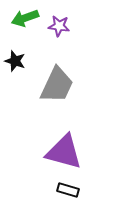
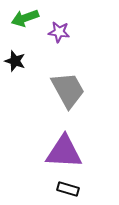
purple star: moved 6 px down
gray trapezoid: moved 11 px right, 5 px down; rotated 54 degrees counterclockwise
purple triangle: rotated 12 degrees counterclockwise
black rectangle: moved 1 px up
